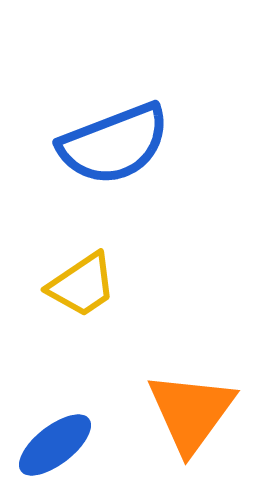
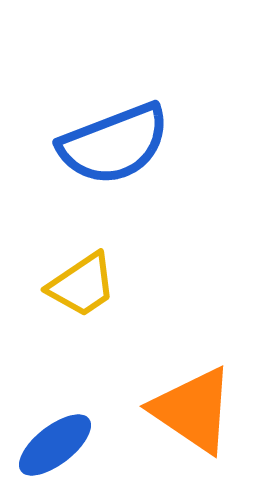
orange triangle: moved 2 px right, 2 px up; rotated 32 degrees counterclockwise
